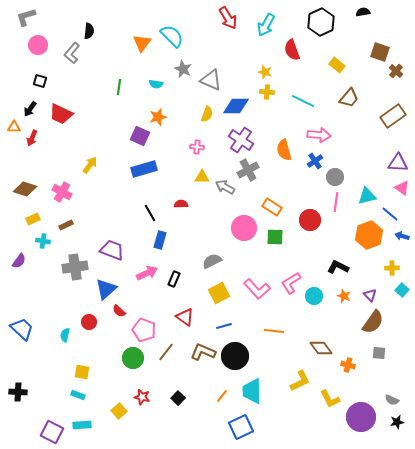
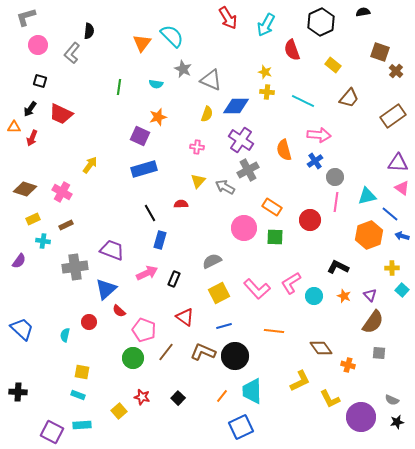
yellow rectangle at (337, 65): moved 4 px left
yellow triangle at (202, 177): moved 4 px left, 4 px down; rotated 49 degrees counterclockwise
